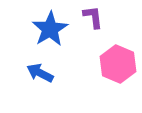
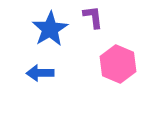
blue arrow: rotated 28 degrees counterclockwise
